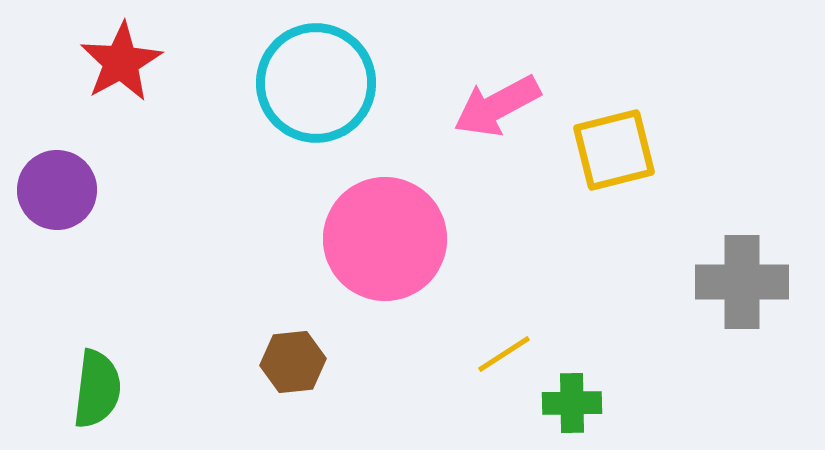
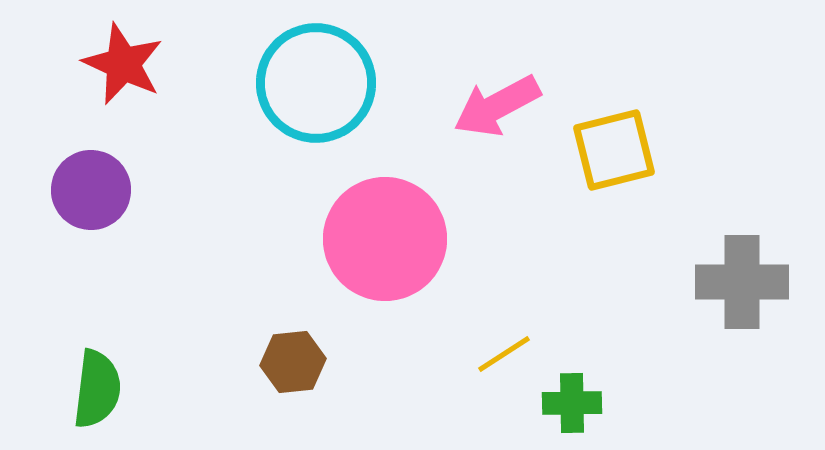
red star: moved 2 px right, 2 px down; rotated 18 degrees counterclockwise
purple circle: moved 34 px right
